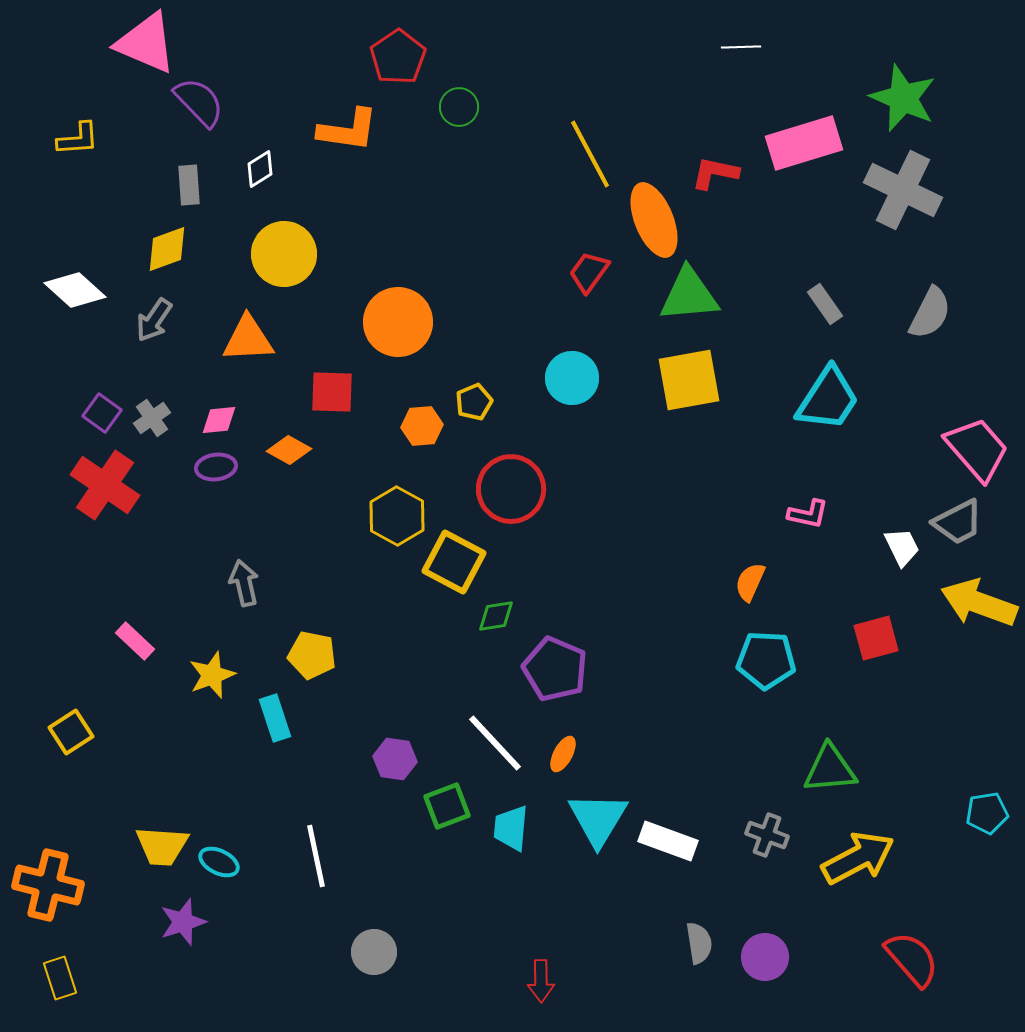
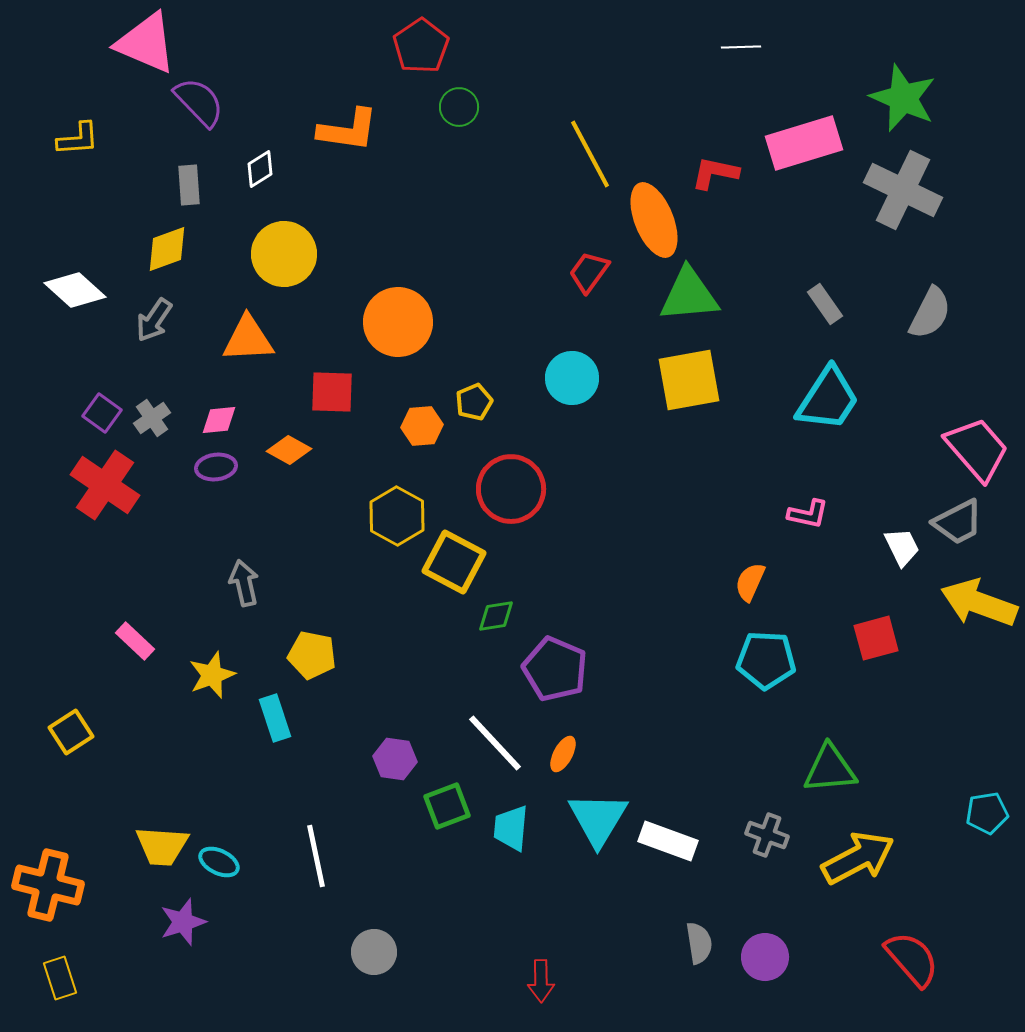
red pentagon at (398, 57): moved 23 px right, 11 px up
